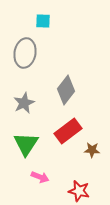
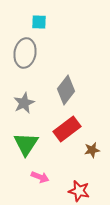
cyan square: moved 4 px left, 1 px down
red rectangle: moved 1 px left, 2 px up
brown star: rotated 14 degrees counterclockwise
